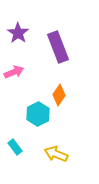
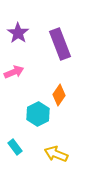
purple rectangle: moved 2 px right, 3 px up
